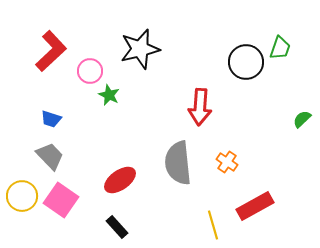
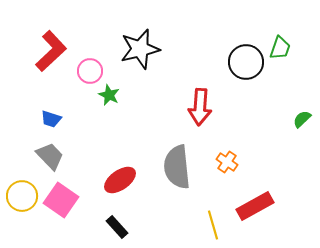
gray semicircle: moved 1 px left, 4 px down
